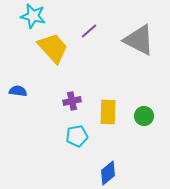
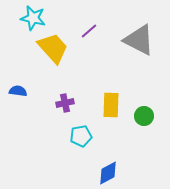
cyan star: moved 2 px down
purple cross: moved 7 px left, 2 px down
yellow rectangle: moved 3 px right, 7 px up
cyan pentagon: moved 4 px right
blue diamond: rotated 10 degrees clockwise
